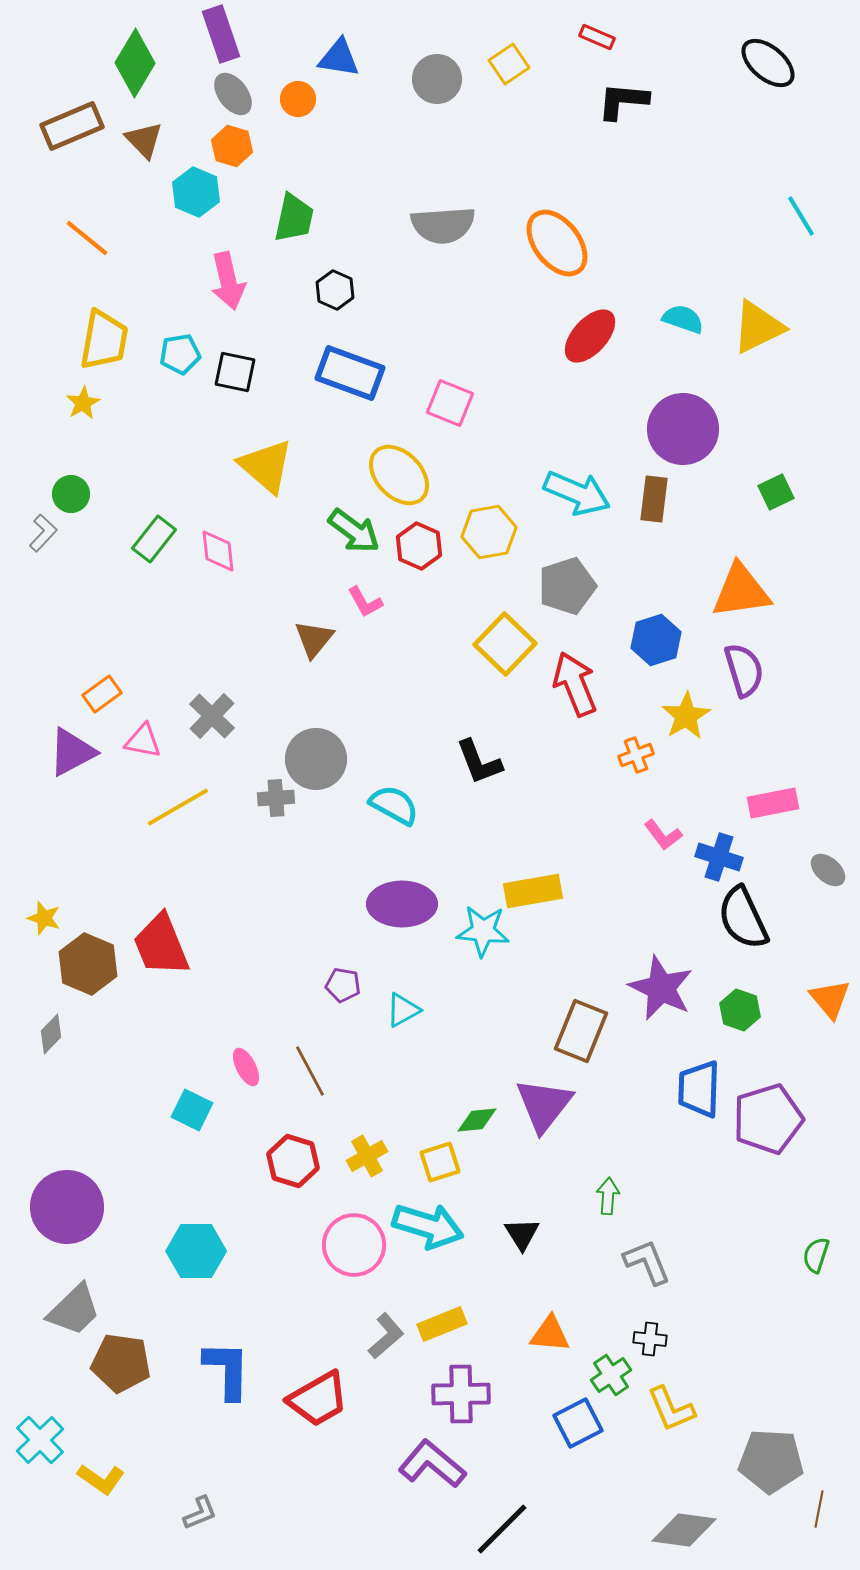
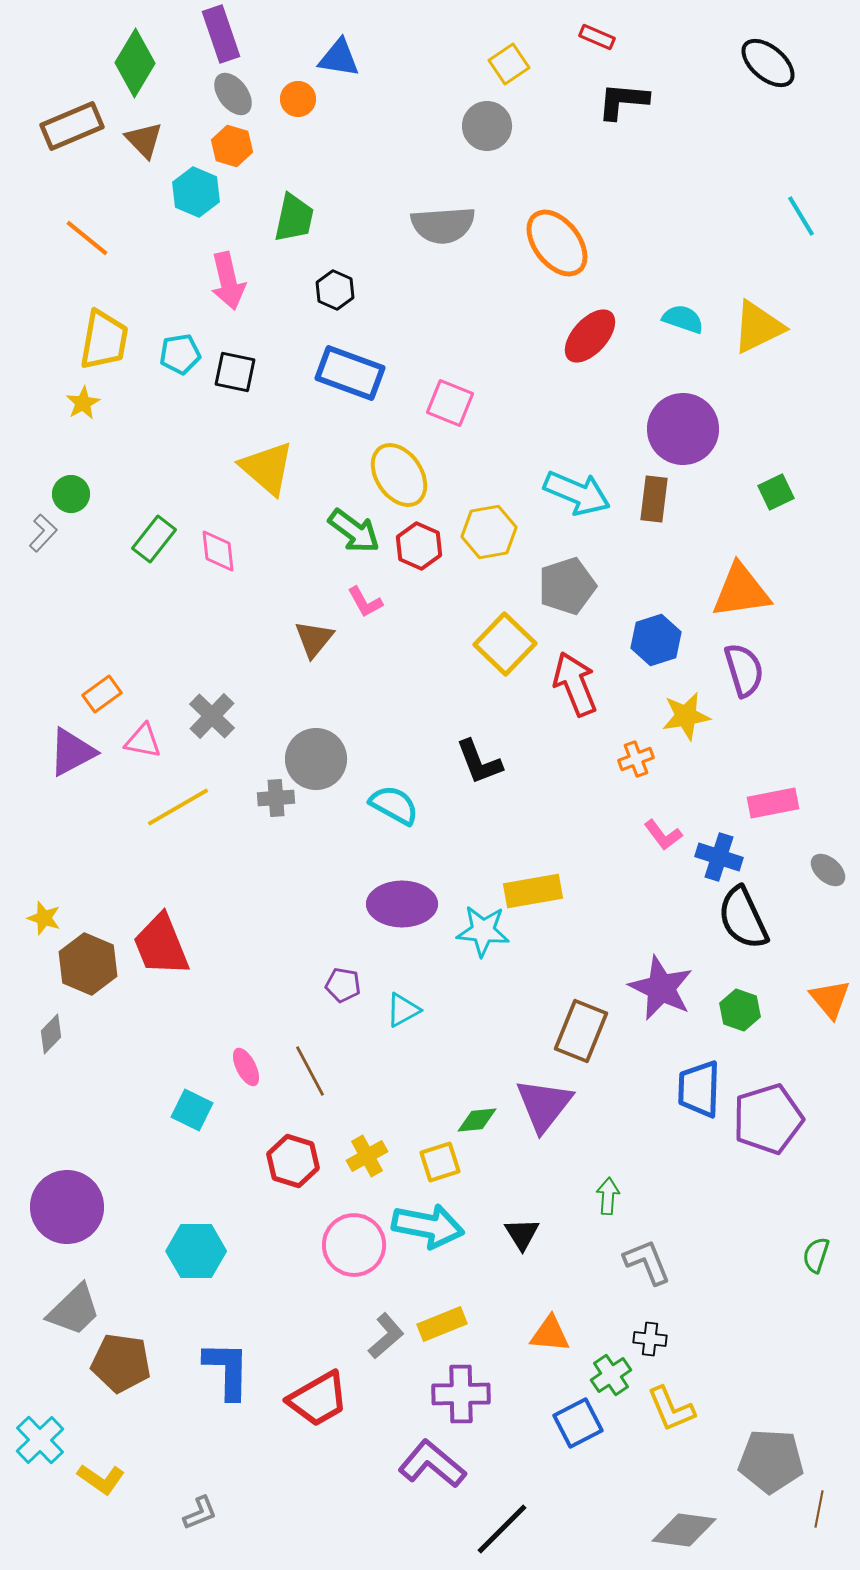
gray circle at (437, 79): moved 50 px right, 47 px down
yellow triangle at (266, 466): moved 1 px right, 2 px down
yellow ellipse at (399, 475): rotated 10 degrees clockwise
yellow star at (686, 716): rotated 21 degrees clockwise
orange cross at (636, 755): moved 4 px down
cyan arrow at (428, 1226): rotated 6 degrees counterclockwise
